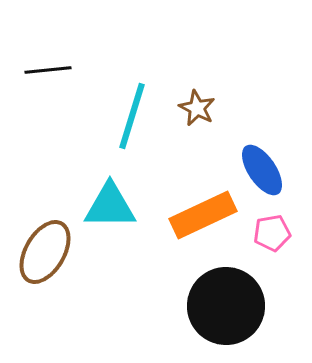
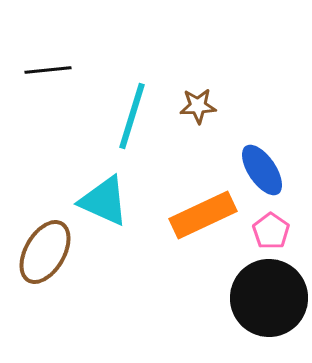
brown star: moved 1 px right, 2 px up; rotated 30 degrees counterclockwise
cyan triangle: moved 6 px left, 5 px up; rotated 24 degrees clockwise
pink pentagon: moved 1 px left, 2 px up; rotated 27 degrees counterclockwise
black circle: moved 43 px right, 8 px up
